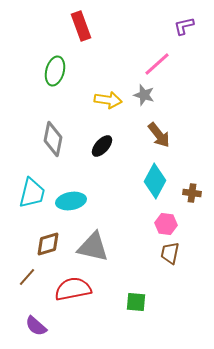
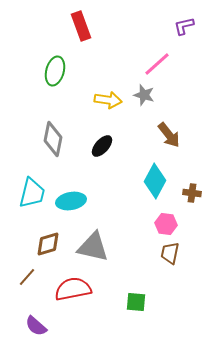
brown arrow: moved 10 px right
